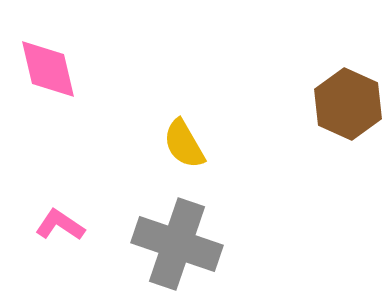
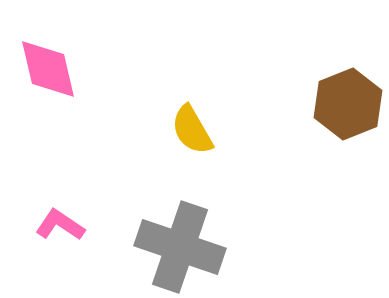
brown hexagon: rotated 14 degrees clockwise
yellow semicircle: moved 8 px right, 14 px up
gray cross: moved 3 px right, 3 px down
